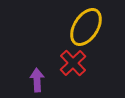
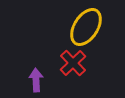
purple arrow: moved 1 px left
